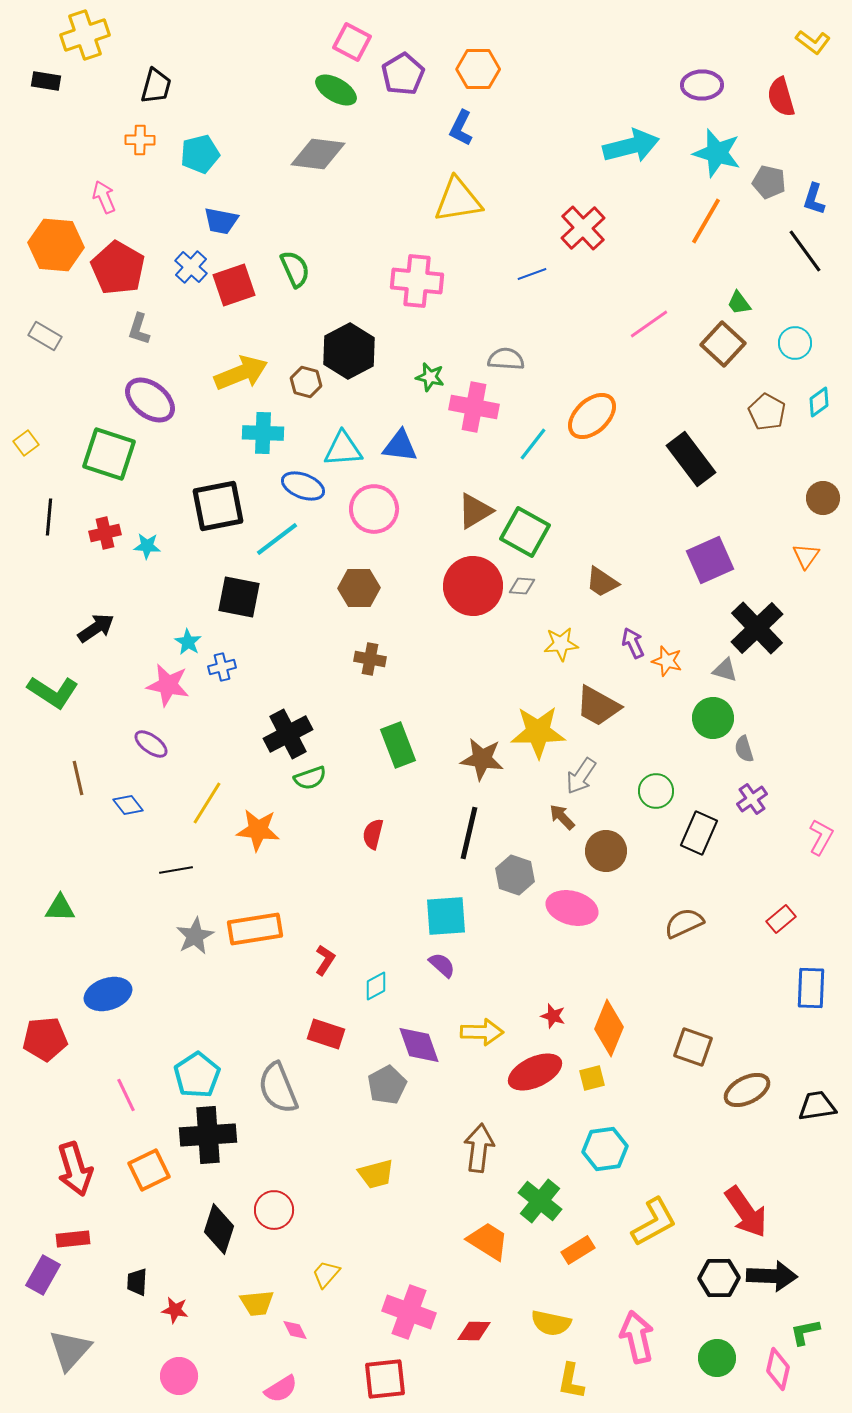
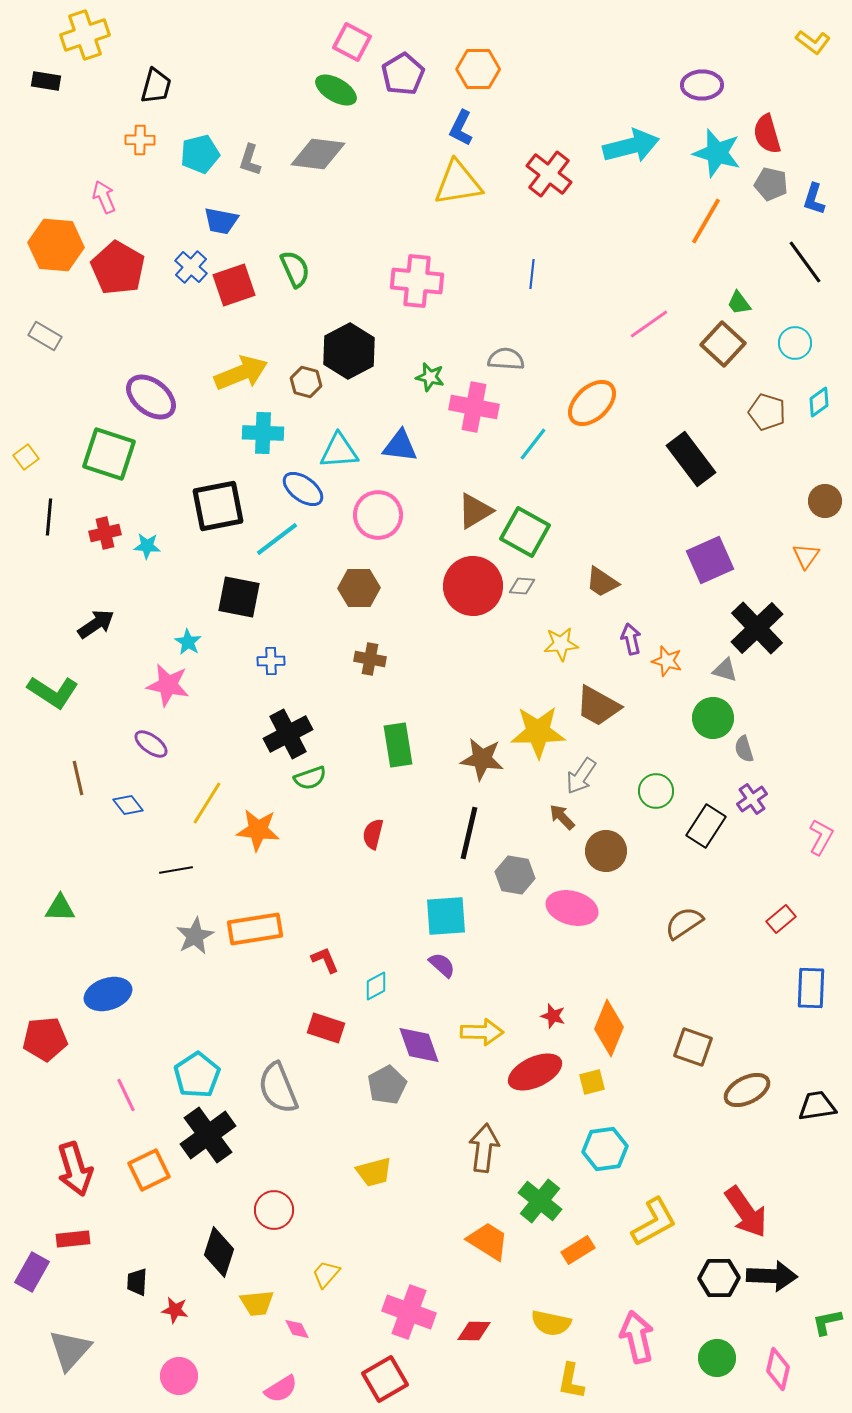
red semicircle at (781, 97): moved 14 px left, 37 px down
gray pentagon at (769, 182): moved 2 px right, 2 px down
yellow triangle at (458, 200): moved 17 px up
red cross at (583, 228): moved 34 px left, 54 px up; rotated 9 degrees counterclockwise
black line at (805, 251): moved 11 px down
blue line at (532, 274): rotated 64 degrees counterclockwise
gray L-shape at (139, 329): moved 111 px right, 169 px up
purple ellipse at (150, 400): moved 1 px right, 3 px up
brown pentagon at (767, 412): rotated 12 degrees counterclockwise
orange ellipse at (592, 416): moved 13 px up
yellow square at (26, 443): moved 14 px down
cyan triangle at (343, 449): moved 4 px left, 2 px down
blue ellipse at (303, 486): moved 3 px down; rotated 15 degrees clockwise
brown circle at (823, 498): moved 2 px right, 3 px down
pink circle at (374, 509): moved 4 px right, 6 px down
black arrow at (96, 628): moved 4 px up
purple arrow at (633, 643): moved 2 px left, 4 px up; rotated 12 degrees clockwise
blue cross at (222, 667): moved 49 px right, 6 px up; rotated 12 degrees clockwise
green rectangle at (398, 745): rotated 12 degrees clockwise
black rectangle at (699, 833): moved 7 px right, 7 px up; rotated 9 degrees clockwise
gray hexagon at (515, 875): rotated 9 degrees counterclockwise
brown semicircle at (684, 923): rotated 9 degrees counterclockwise
red L-shape at (325, 960): rotated 56 degrees counterclockwise
red rectangle at (326, 1034): moved 6 px up
yellow square at (592, 1078): moved 4 px down
black cross at (208, 1135): rotated 32 degrees counterclockwise
brown arrow at (479, 1148): moved 5 px right
yellow trapezoid at (376, 1174): moved 2 px left, 2 px up
black diamond at (219, 1229): moved 23 px down
purple rectangle at (43, 1275): moved 11 px left, 3 px up
pink diamond at (295, 1330): moved 2 px right, 1 px up
green L-shape at (805, 1332): moved 22 px right, 10 px up
red square at (385, 1379): rotated 24 degrees counterclockwise
